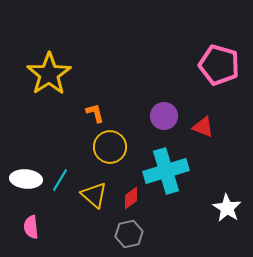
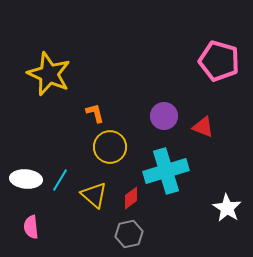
pink pentagon: moved 4 px up
yellow star: rotated 15 degrees counterclockwise
